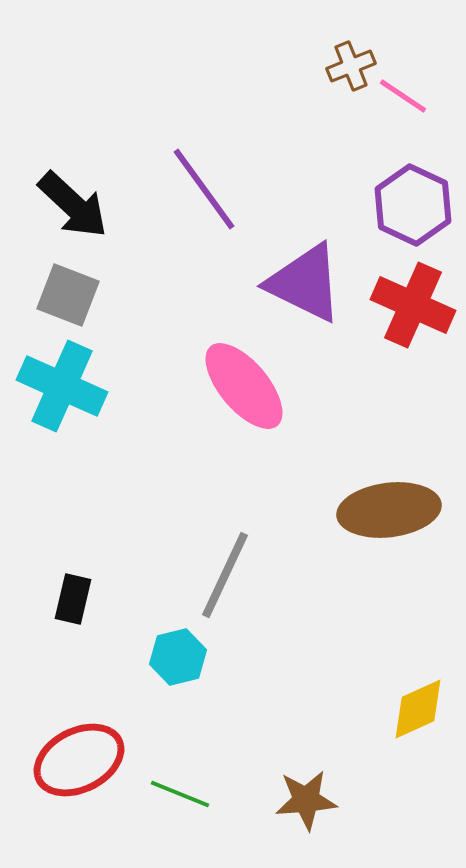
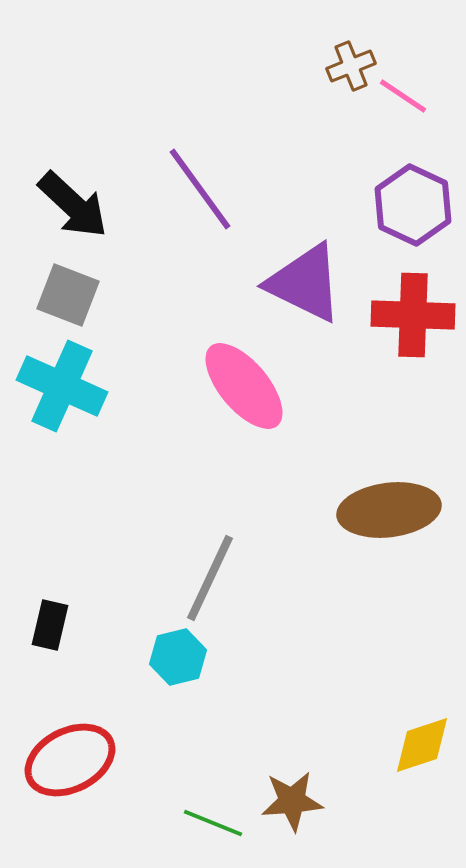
purple line: moved 4 px left
red cross: moved 10 px down; rotated 22 degrees counterclockwise
gray line: moved 15 px left, 3 px down
black rectangle: moved 23 px left, 26 px down
yellow diamond: moved 4 px right, 36 px down; rotated 6 degrees clockwise
red ellipse: moved 9 px left
green line: moved 33 px right, 29 px down
brown star: moved 14 px left, 1 px down
